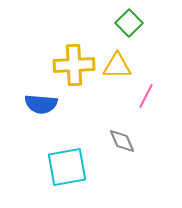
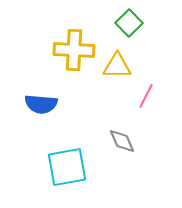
yellow cross: moved 15 px up; rotated 6 degrees clockwise
